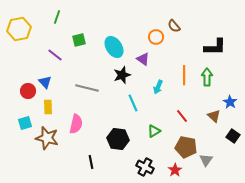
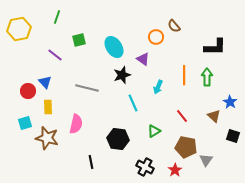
black square: rotated 16 degrees counterclockwise
